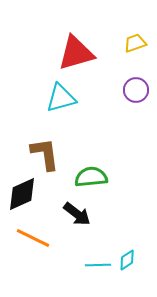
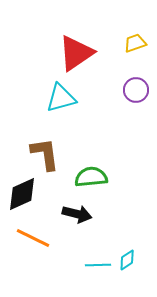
red triangle: rotated 18 degrees counterclockwise
black arrow: rotated 24 degrees counterclockwise
